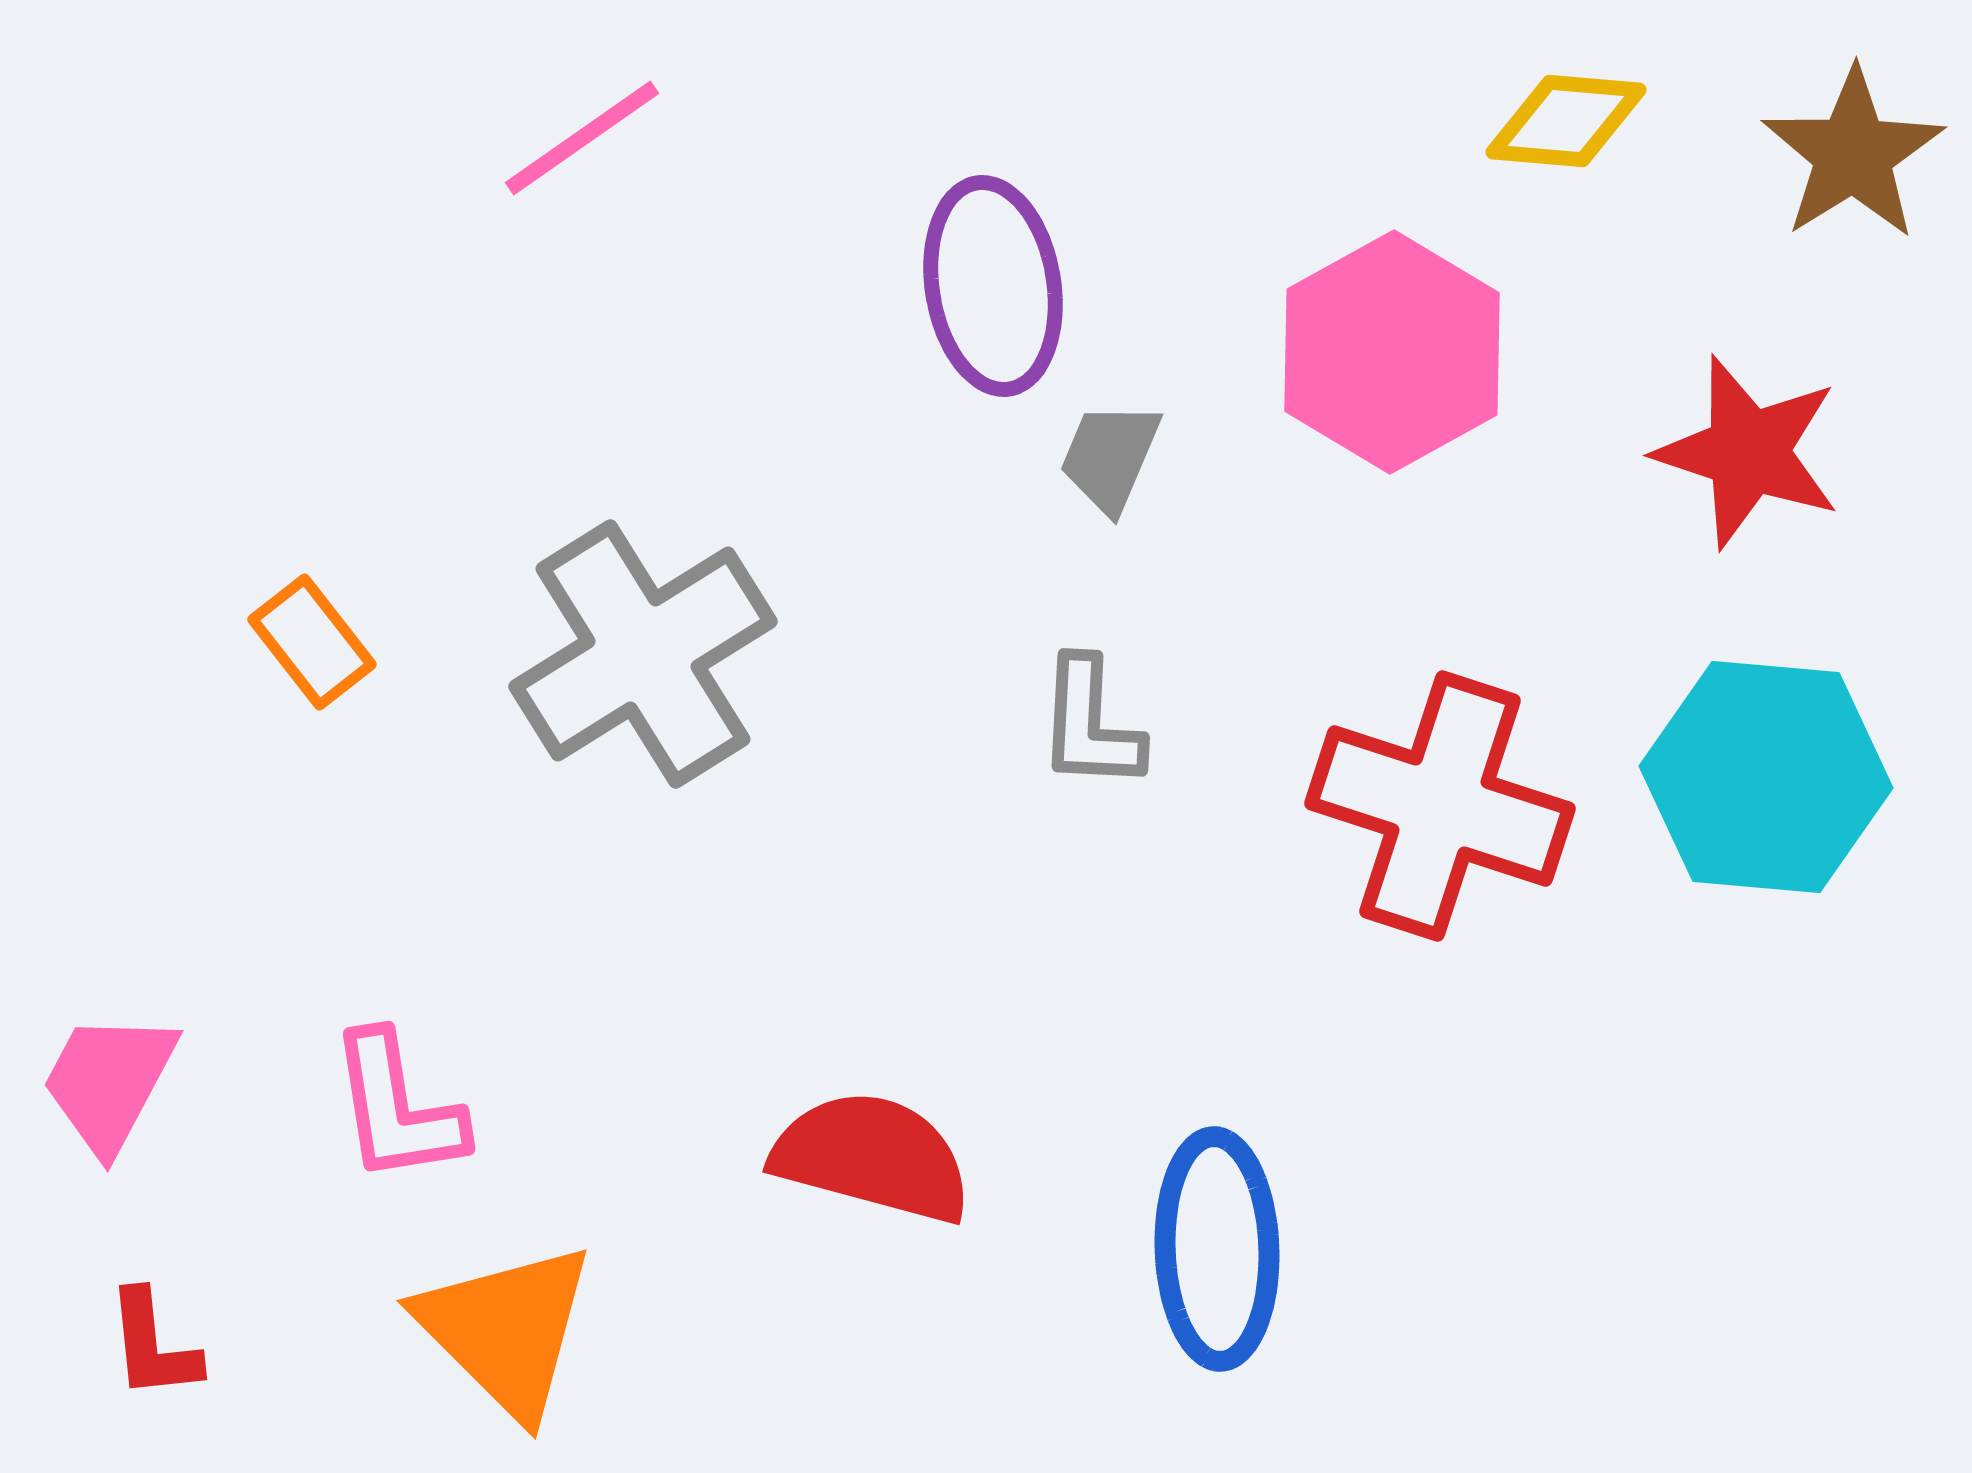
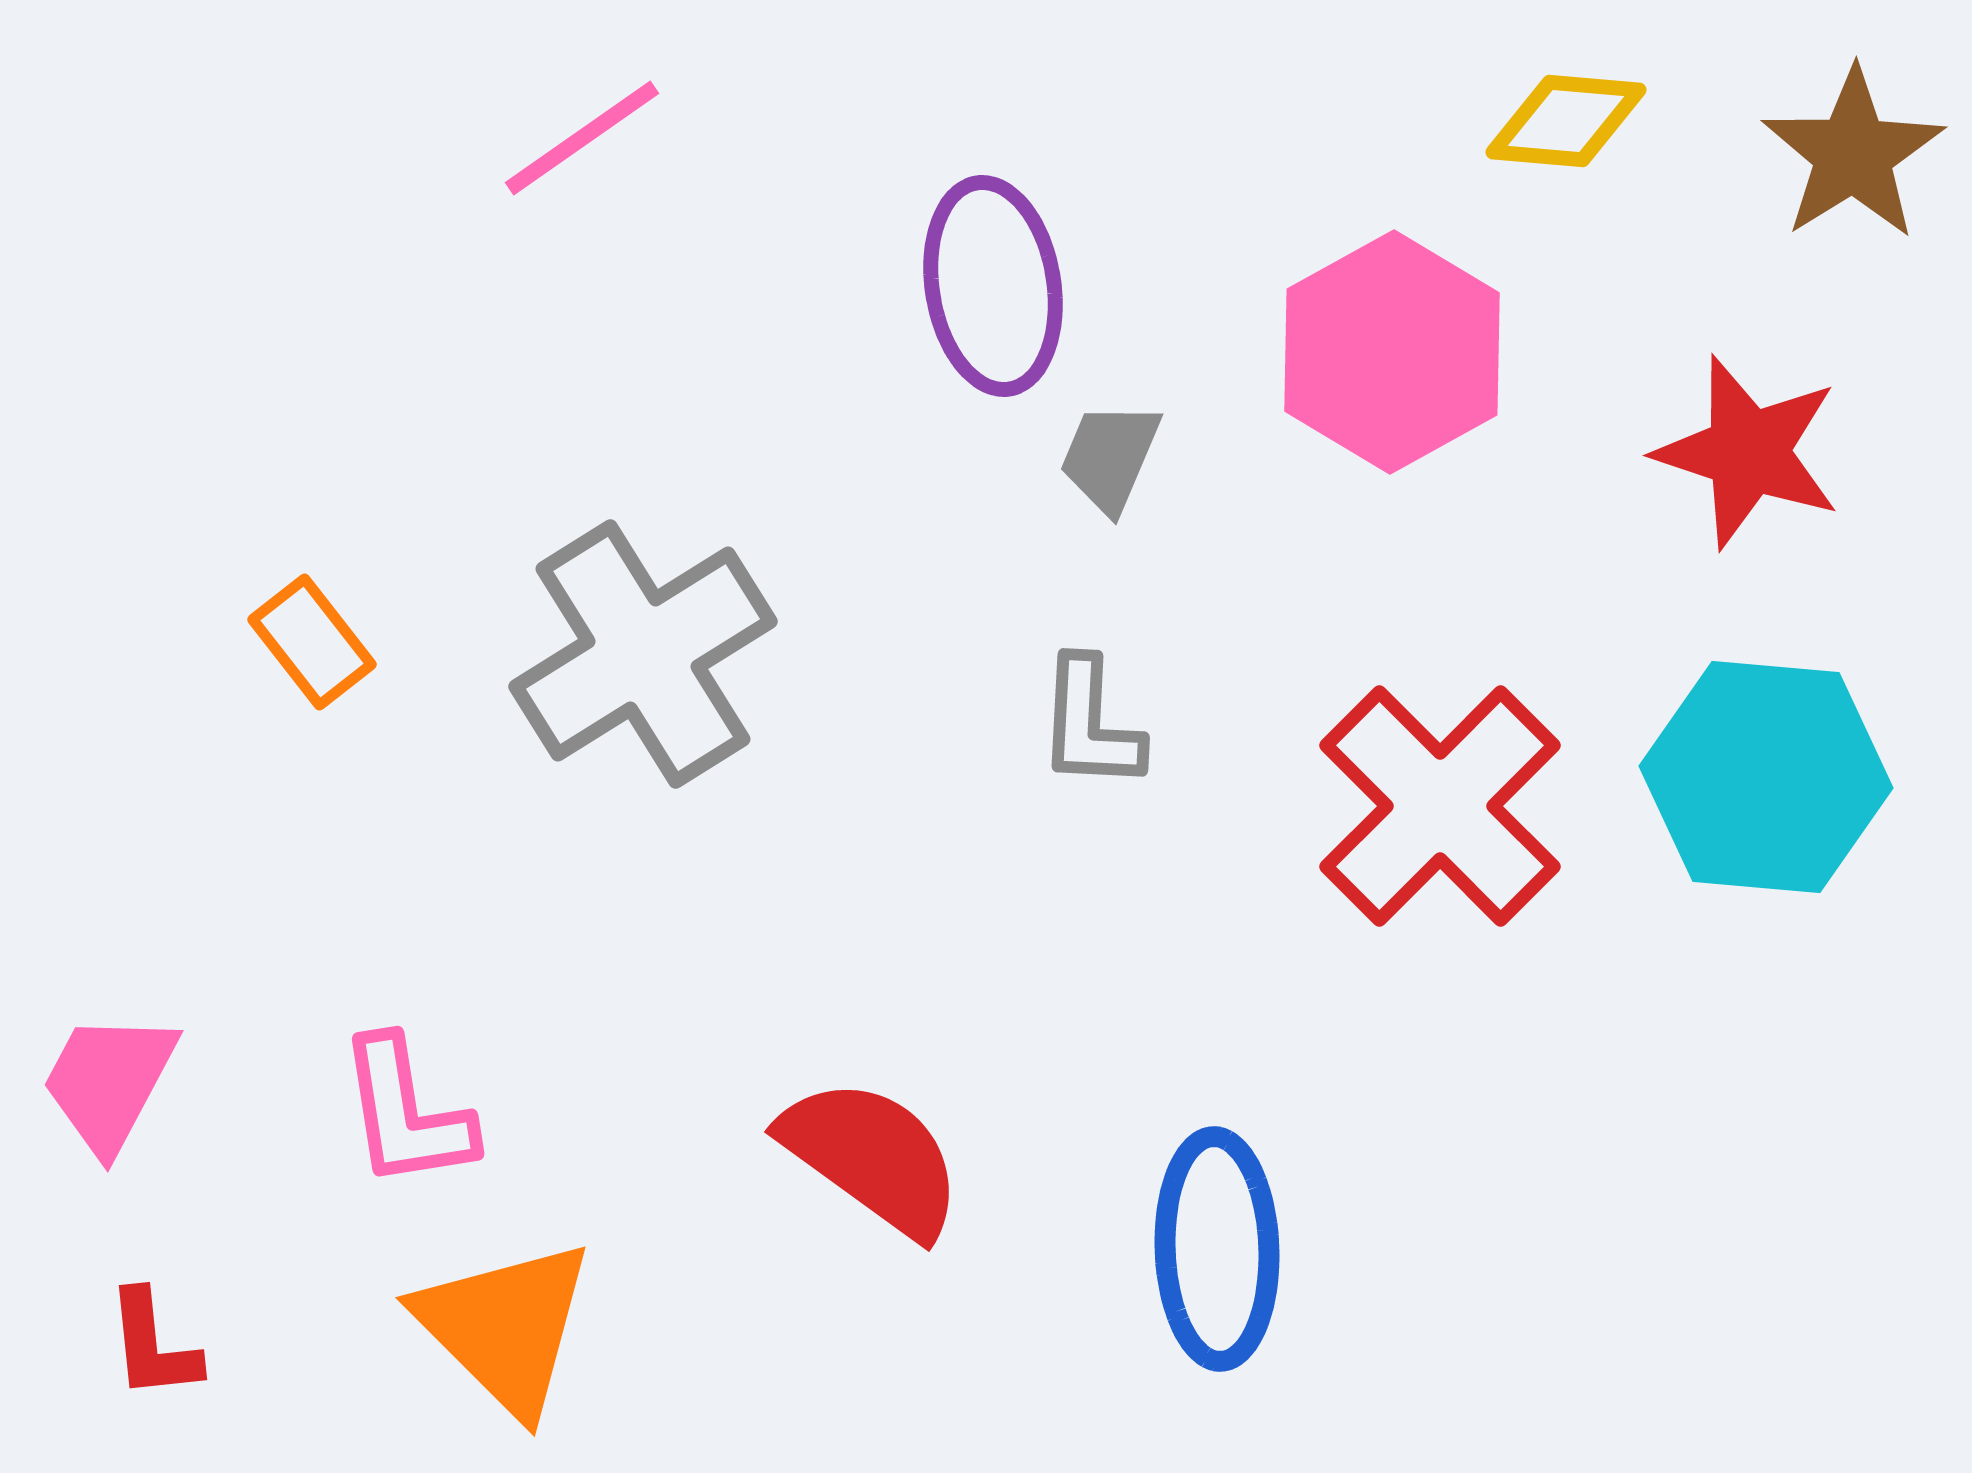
red cross: rotated 27 degrees clockwise
pink L-shape: moved 9 px right, 5 px down
red semicircle: rotated 21 degrees clockwise
orange triangle: moved 1 px left, 3 px up
